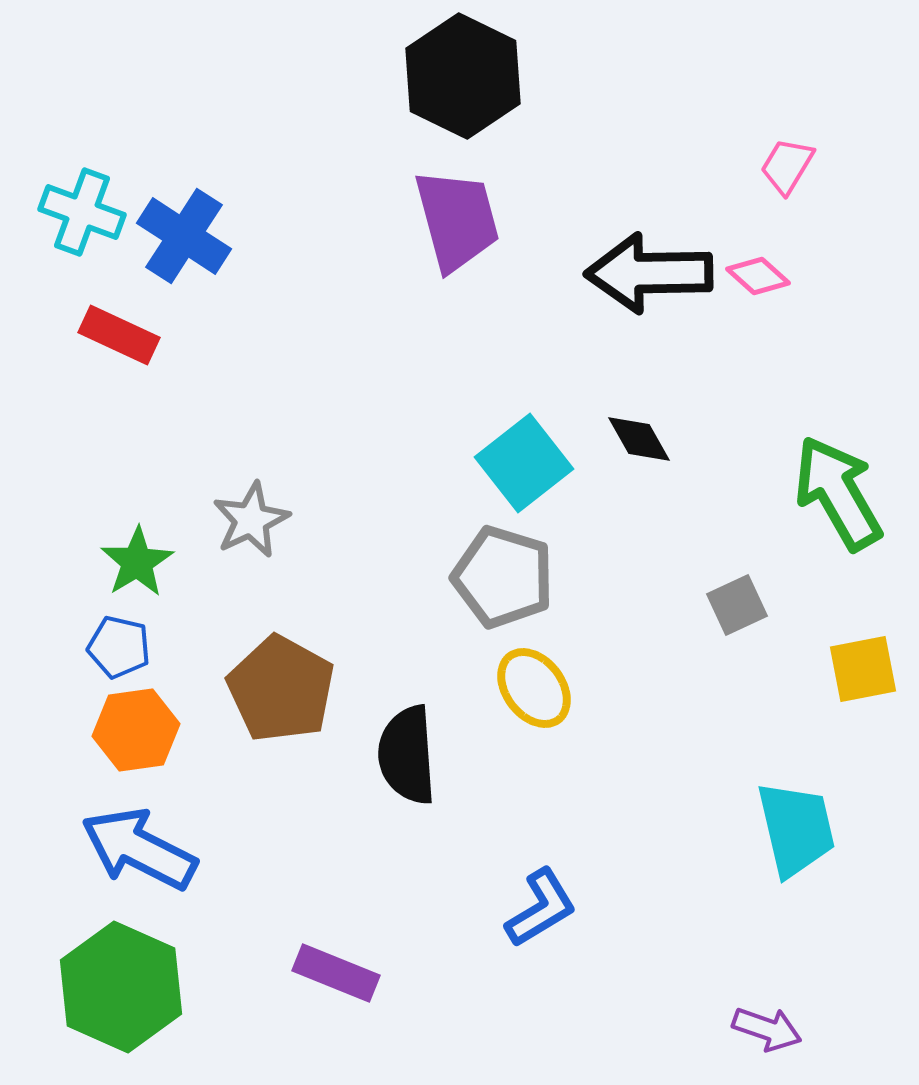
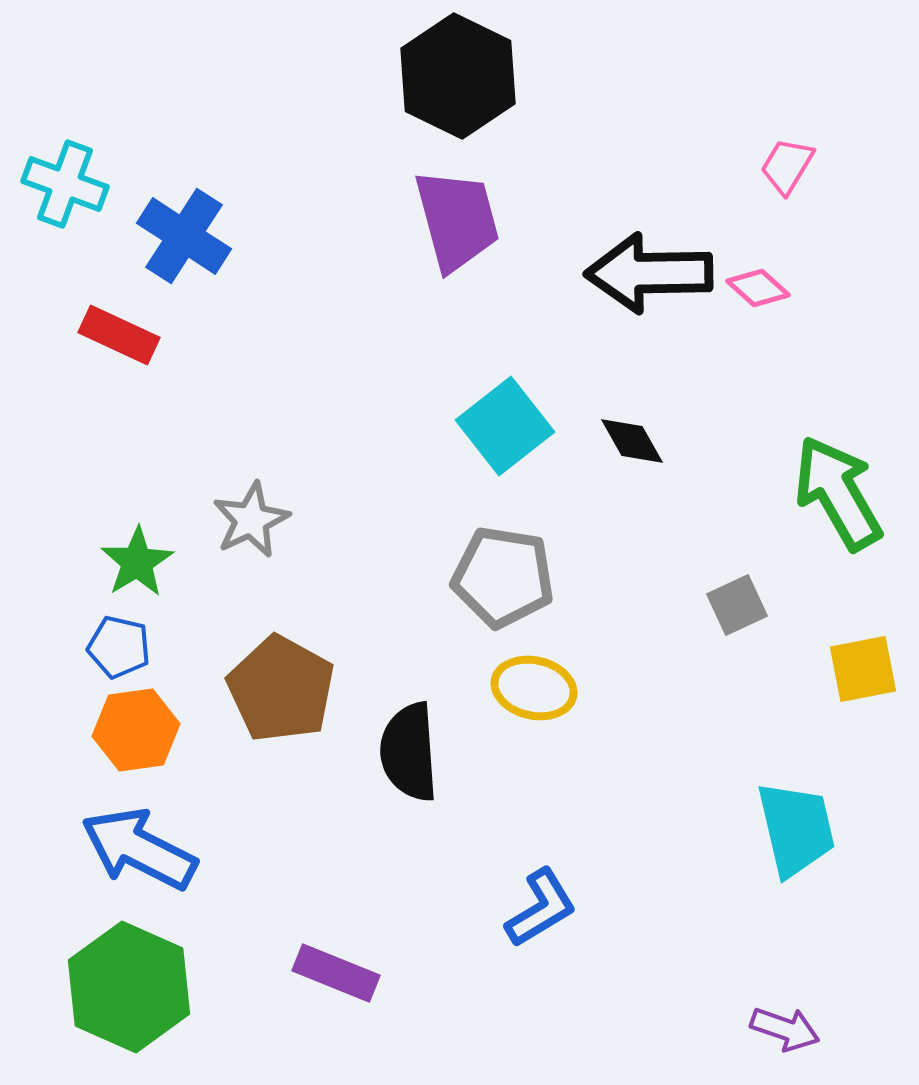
black hexagon: moved 5 px left
cyan cross: moved 17 px left, 28 px up
pink diamond: moved 12 px down
black diamond: moved 7 px left, 2 px down
cyan square: moved 19 px left, 37 px up
gray pentagon: rotated 8 degrees counterclockwise
yellow ellipse: rotated 40 degrees counterclockwise
black semicircle: moved 2 px right, 3 px up
green hexagon: moved 8 px right
purple arrow: moved 18 px right
